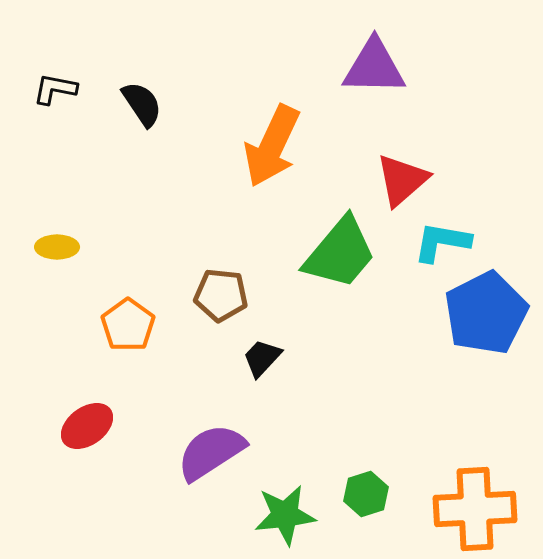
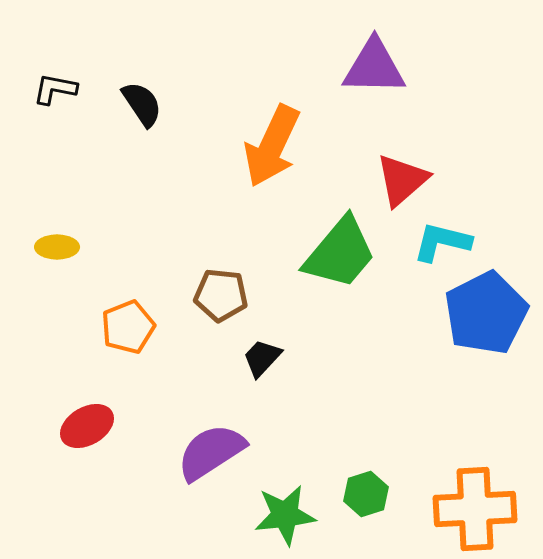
cyan L-shape: rotated 4 degrees clockwise
orange pentagon: moved 2 px down; rotated 14 degrees clockwise
red ellipse: rotated 6 degrees clockwise
